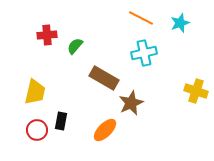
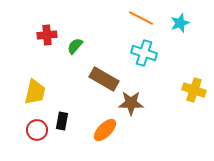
cyan cross: rotated 30 degrees clockwise
brown rectangle: moved 1 px down
yellow cross: moved 2 px left, 1 px up
brown star: rotated 25 degrees clockwise
black rectangle: moved 1 px right
